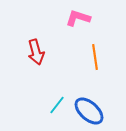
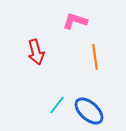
pink L-shape: moved 3 px left, 3 px down
